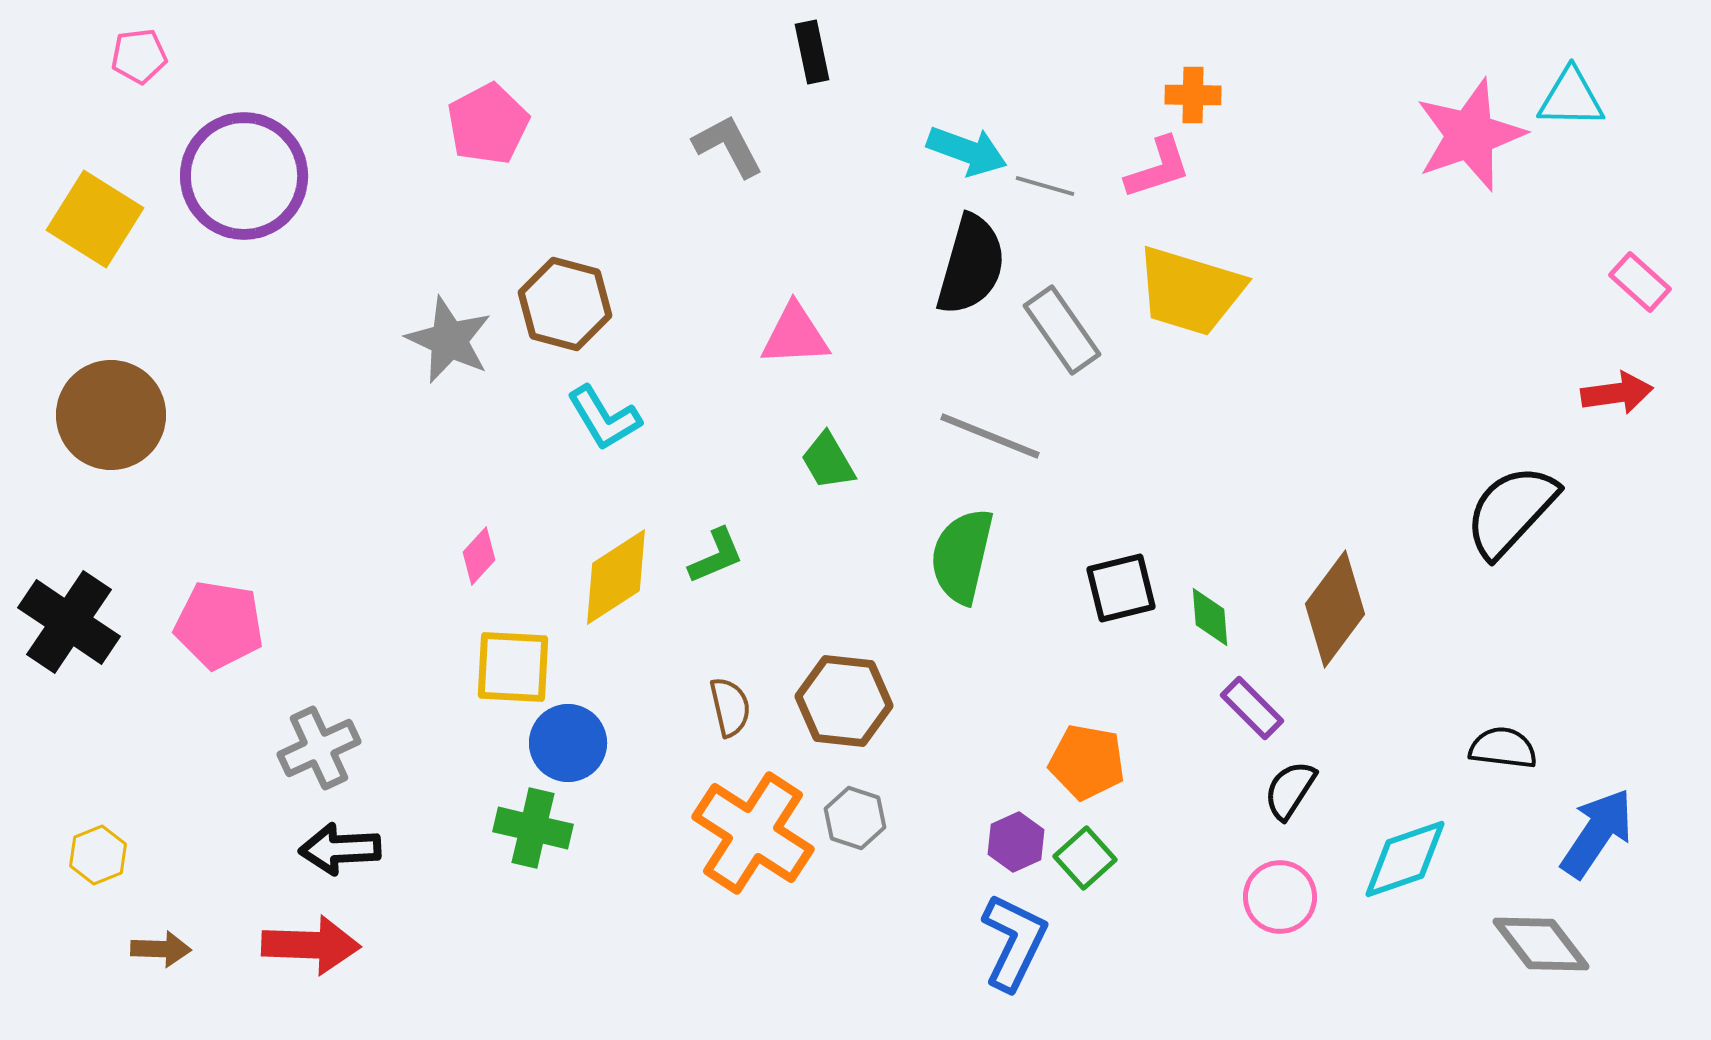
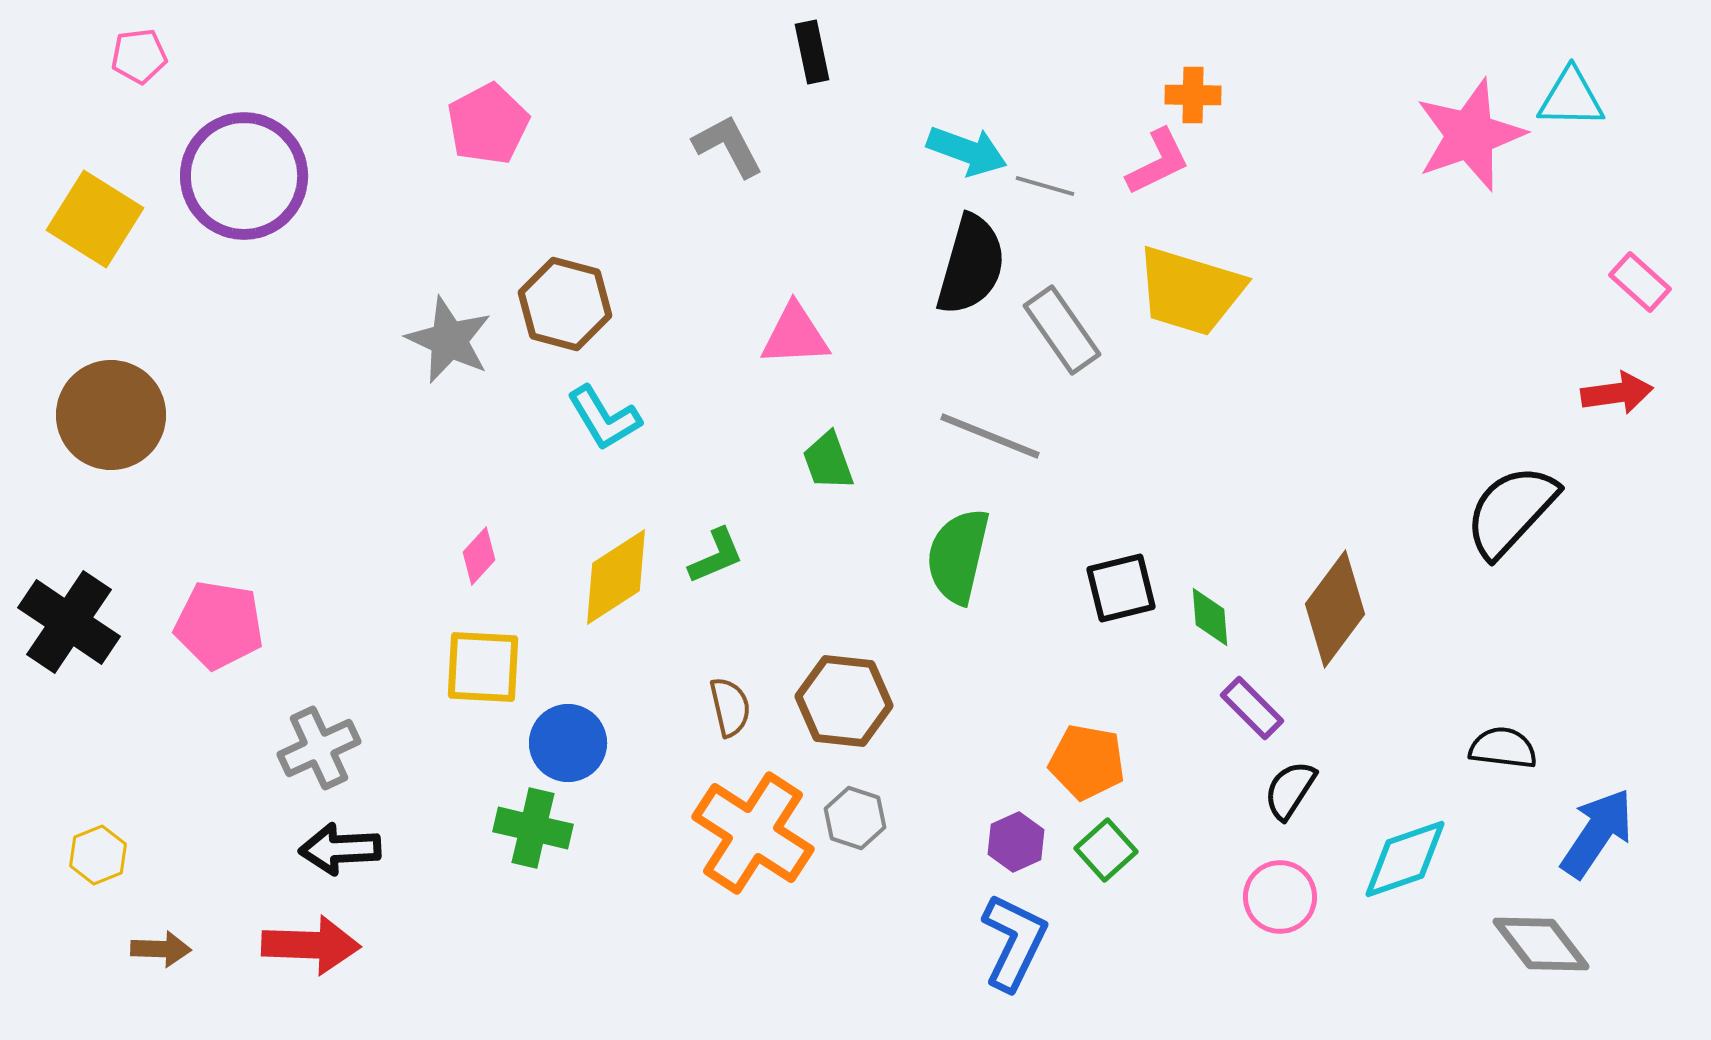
pink L-shape at (1158, 168): moved 6 px up; rotated 8 degrees counterclockwise
green trapezoid at (828, 461): rotated 10 degrees clockwise
green semicircle at (962, 556): moved 4 px left
yellow square at (513, 667): moved 30 px left
green square at (1085, 858): moved 21 px right, 8 px up
